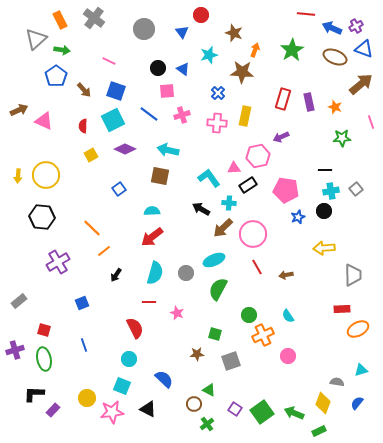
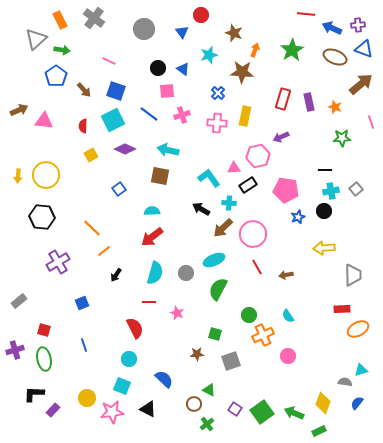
purple cross at (356, 26): moved 2 px right, 1 px up; rotated 24 degrees clockwise
pink triangle at (44, 121): rotated 18 degrees counterclockwise
gray semicircle at (337, 382): moved 8 px right
